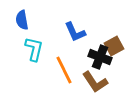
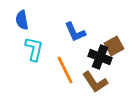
orange line: moved 1 px right
